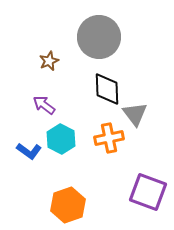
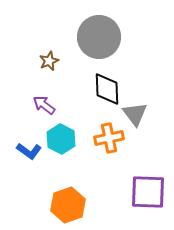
purple square: rotated 18 degrees counterclockwise
